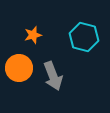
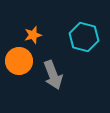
orange circle: moved 7 px up
gray arrow: moved 1 px up
